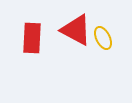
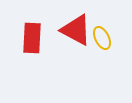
yellow ellipse: moved 1 px left
